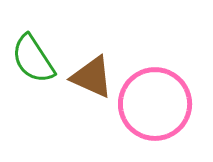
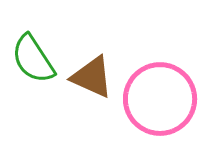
pink circle: moved 5 px right, 5 px up
